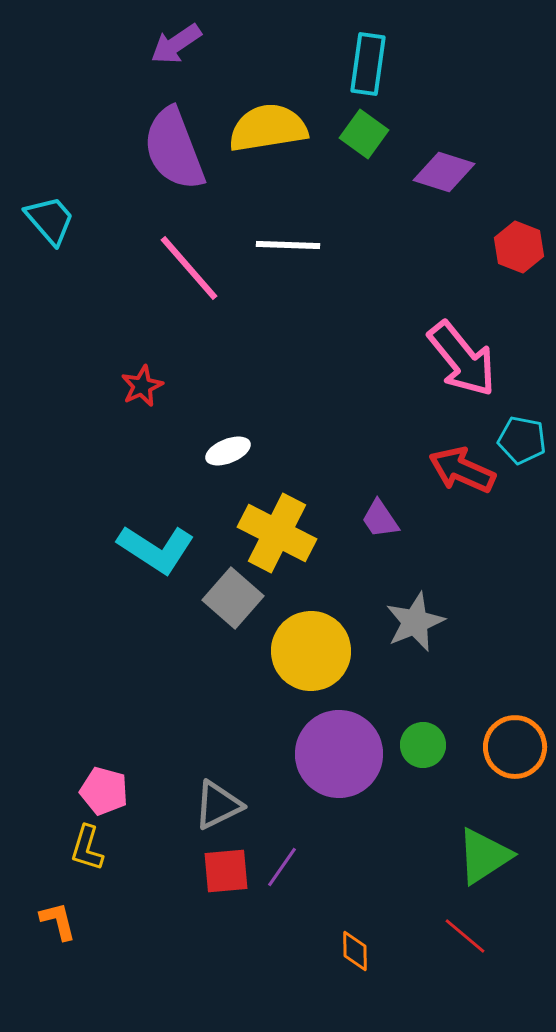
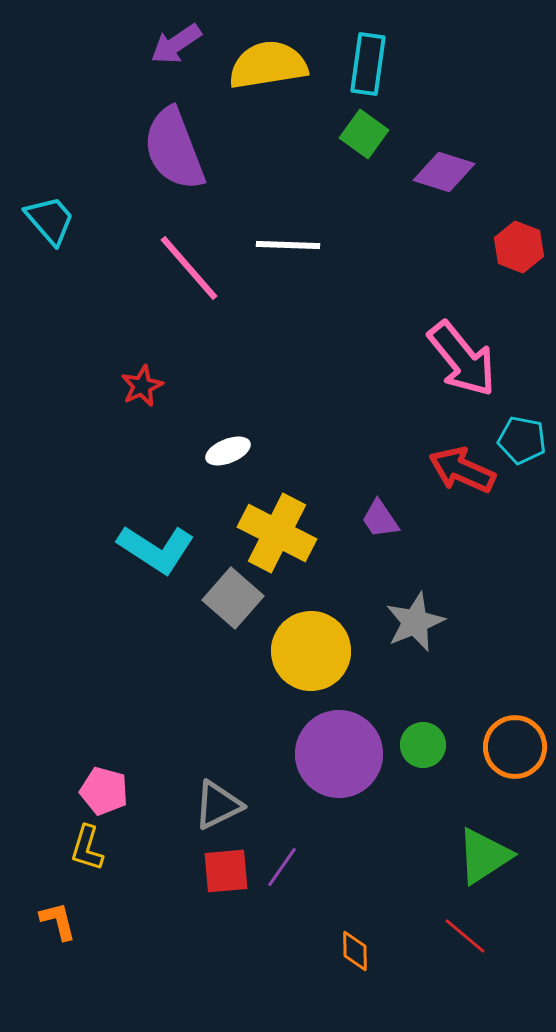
yellow semicircle: moved 63 px up
